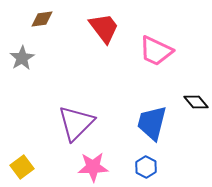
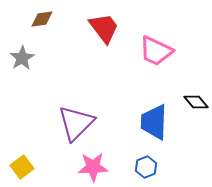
blue trapezoid: moved 2 px right, 1 px up; rotated 12 degrees counterclockwise
blue hexagon: rotated 10 degrees clockwise
